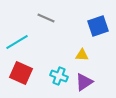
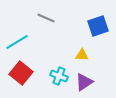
red square: rotated 15 degrees clockwise
